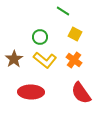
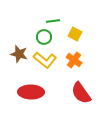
green line: moved 10 px left, 10 px down; rotated 40 degrees counterclockwise
green circle: moved 4 px right
brown star: moved 5 px right, 5 px up; rotated 24 degrees counterclockwise
